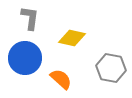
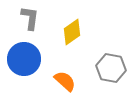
yellow diamond: moved 6 px up; rotated 48 degrees counterclockwise
blue circle: moved 1 px left, 1 px down
orange semicircle: moved 4 px right, 2 px down
